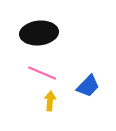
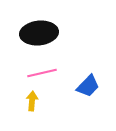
pink line: rotated 36 degrees counterclockwise
yellow arrow: moved 18 px left
